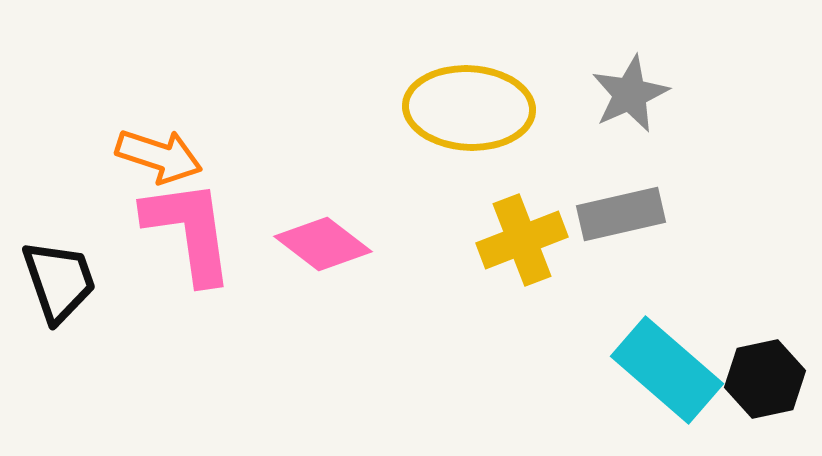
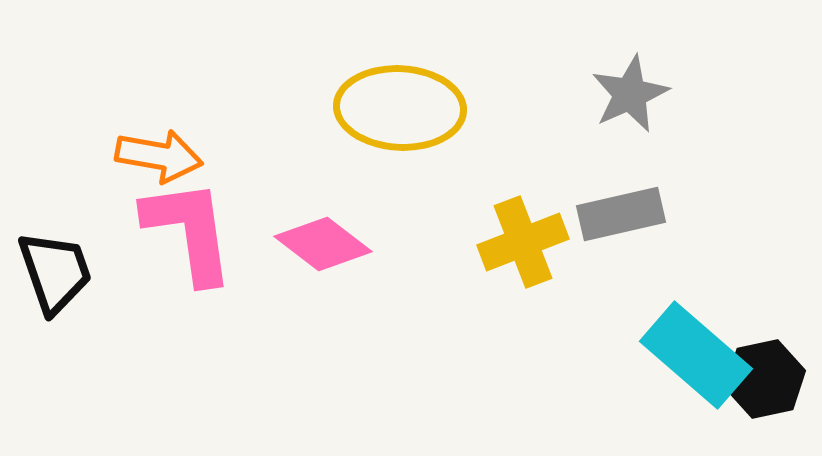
yellow ellipse: moved 69 px left
orange arrow: rotated 8 degrees counterclockwise
yellow cross: moved 1 px right, 2 px down
black trapezoid: moved 4 px left, 9 px up
cyan rectangle: moved 29 px right, 15 px up
